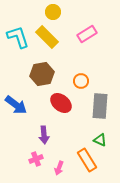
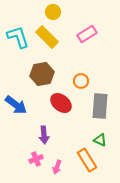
pink arrow: moved 2 px left, 1 px up
